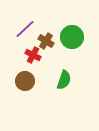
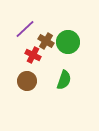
green circle: moved 4 px left, 5 px down
brown circle: moved 2 px right
